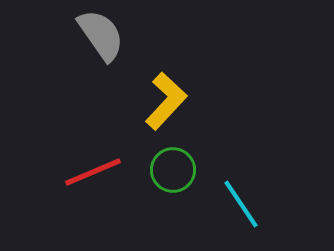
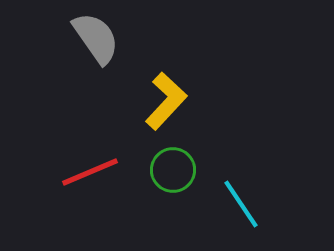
gray semicircle: moved 5 px left, 3 px down
red line: moved 3 px left
